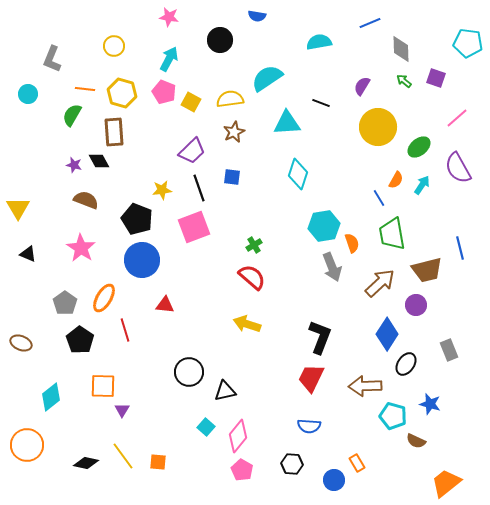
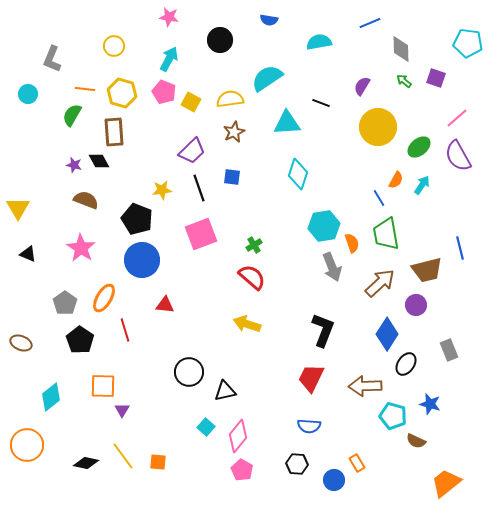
blue semicircle at (257, 16): moved 12 px right, 4 px down
purple semicircle at (458, 168): moved 12 px up
pink square at (194, 227): moved 7 px right, 7 px down
green trapezoid at (392, 234): moved 6 px left
black L-shape at (320, 337): moved 3 px right, 7 px up
black hexagon at (292, 464): moved 5 px right
